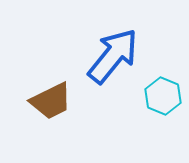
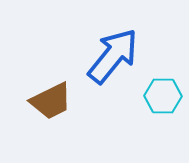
cyan hexagon: rotated 21 degrees counterclockwise
